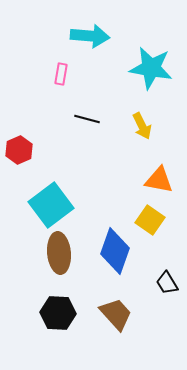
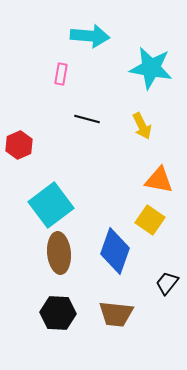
red hexagon: moved 5 px up
black trapezoid: rotated 70 degrees clockwise
brown trapezoid: rotated 138 degrees clockwise
